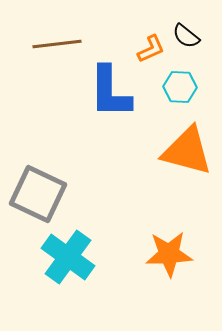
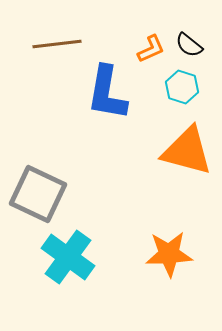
black semicircle: moved 3 px right, 9 px down
cyan hexagon: moved 2 px right; rotated 16 degrees clockwise
blue L-shape: moved 3 px left, 1 px down; rotated 10 degrees clockwise
